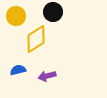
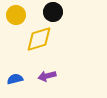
yellow circle: moved 1 px up
yellow diamond: moved 3 px right; rotated 16 degrees clockwise
blue semicircle: moved 3 px left, 9 px down
